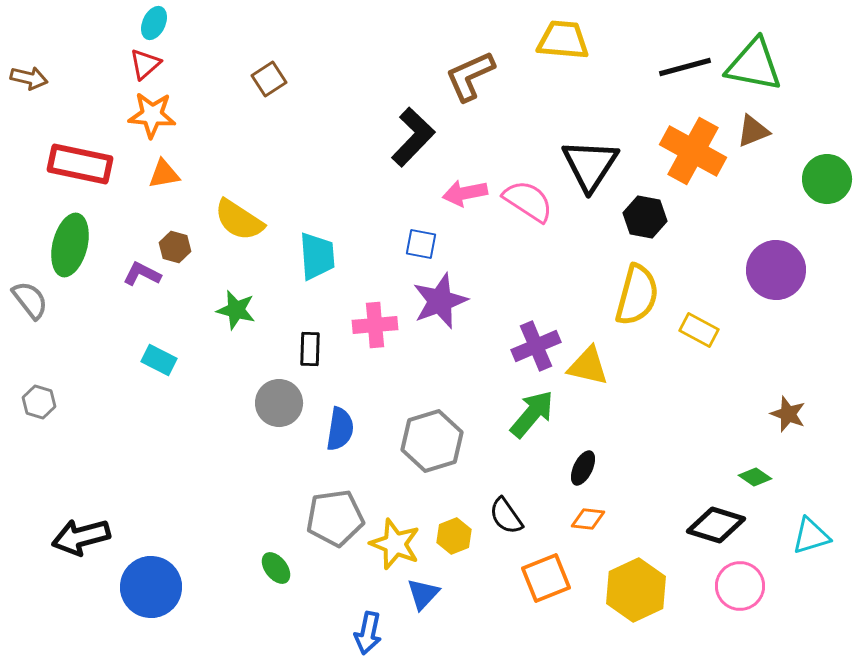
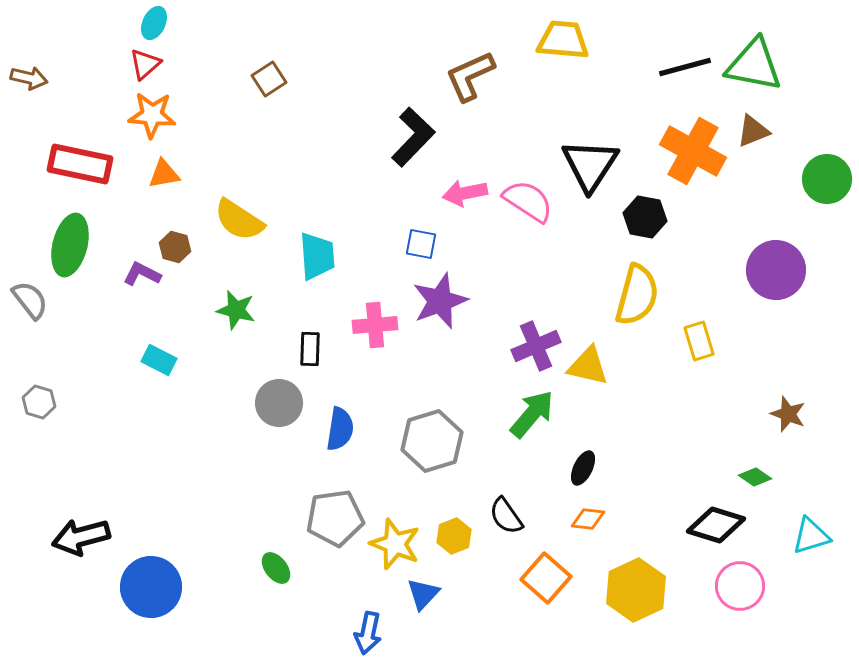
yellow rectangle at (699, 330): moved 11 px down; rotated 45 degrees clockwise
orange square at (546, 578): rotated 27 degrees counterclockwise
